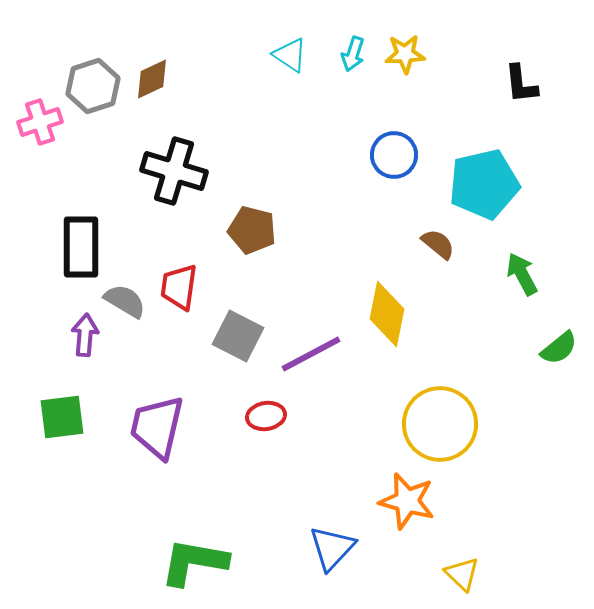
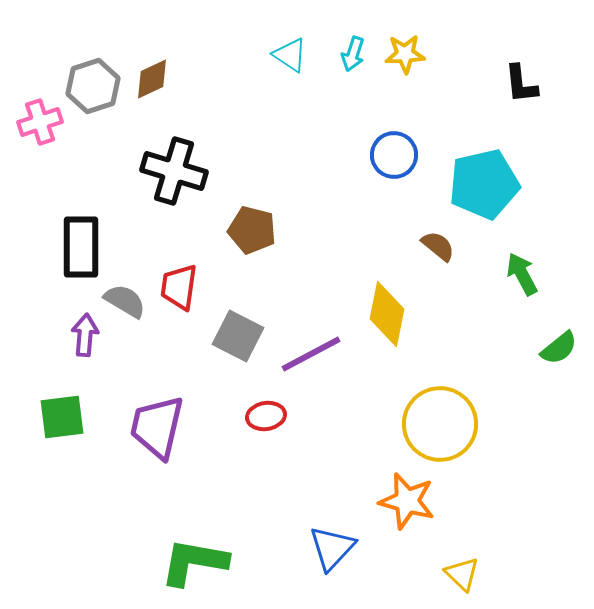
brown semicircle: moved 2 px down
